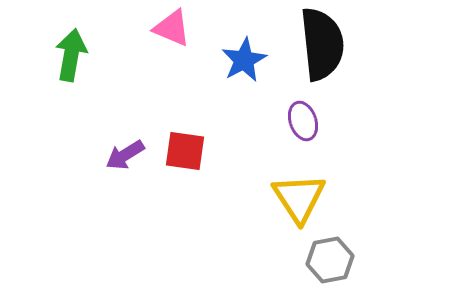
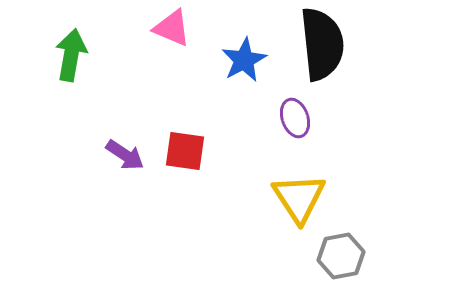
purple ellipse: moved 8 px left, 3 px up
purple arrow: rotated 114 degrees counterclockwise
gray hexagon: moved 11 px right, 4 px up
